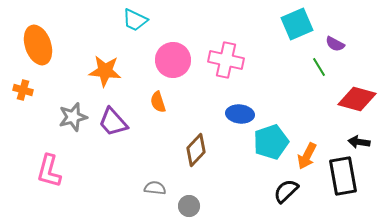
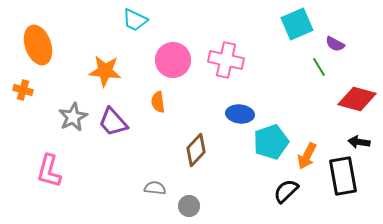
orange semicircle: rotated 10 degrees clockwise
gray star: rotated 12 degrees counterclockwise
